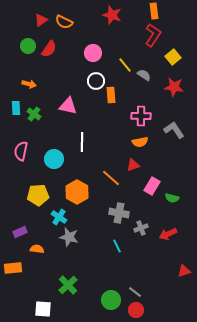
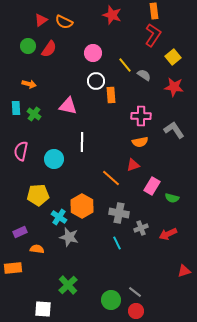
orange hexagon at (77, 192): moved 5 px right, 14 px down
cyan line at (117, 246): moved 3 px up
red circle at (136, 310): moved 1 px down
